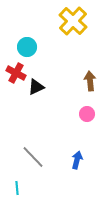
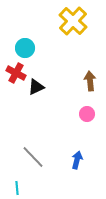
cyan circle: moved 2 px left, 1 px down
